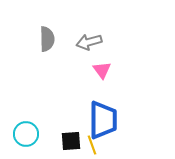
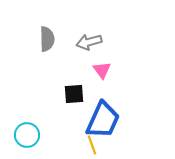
blue trapezoid: rotated 24 degrees clockwise
cyan circle: moved 1 px right, 1 px down
black square: moved 3 px right, 47 px up
